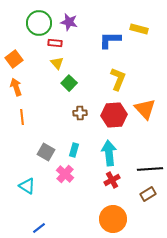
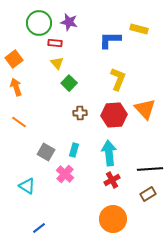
orange line: moved 3 px left, 5 px down; rotated 49 degrees counterclockwise
